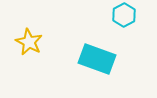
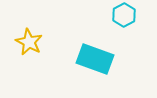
cyan rectangle: moved 2 px left
